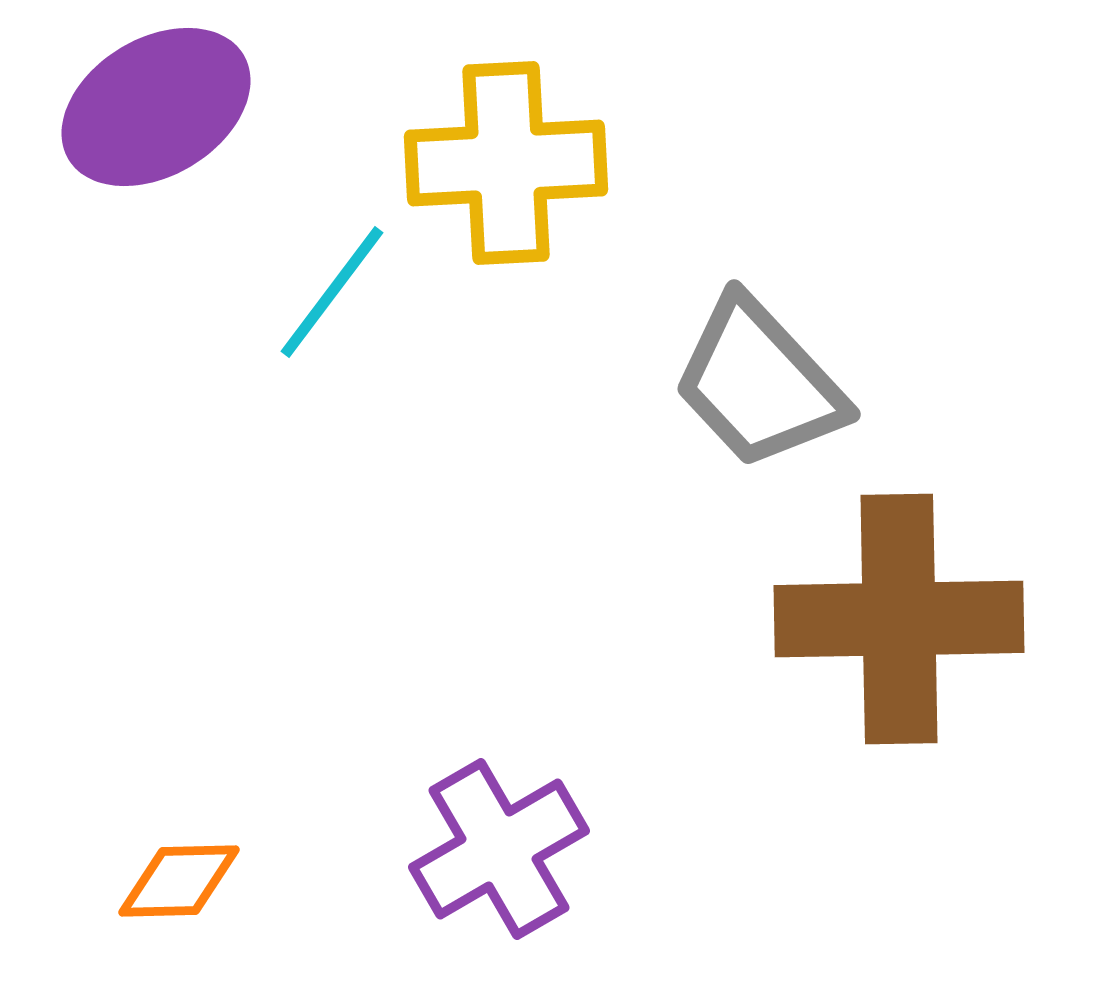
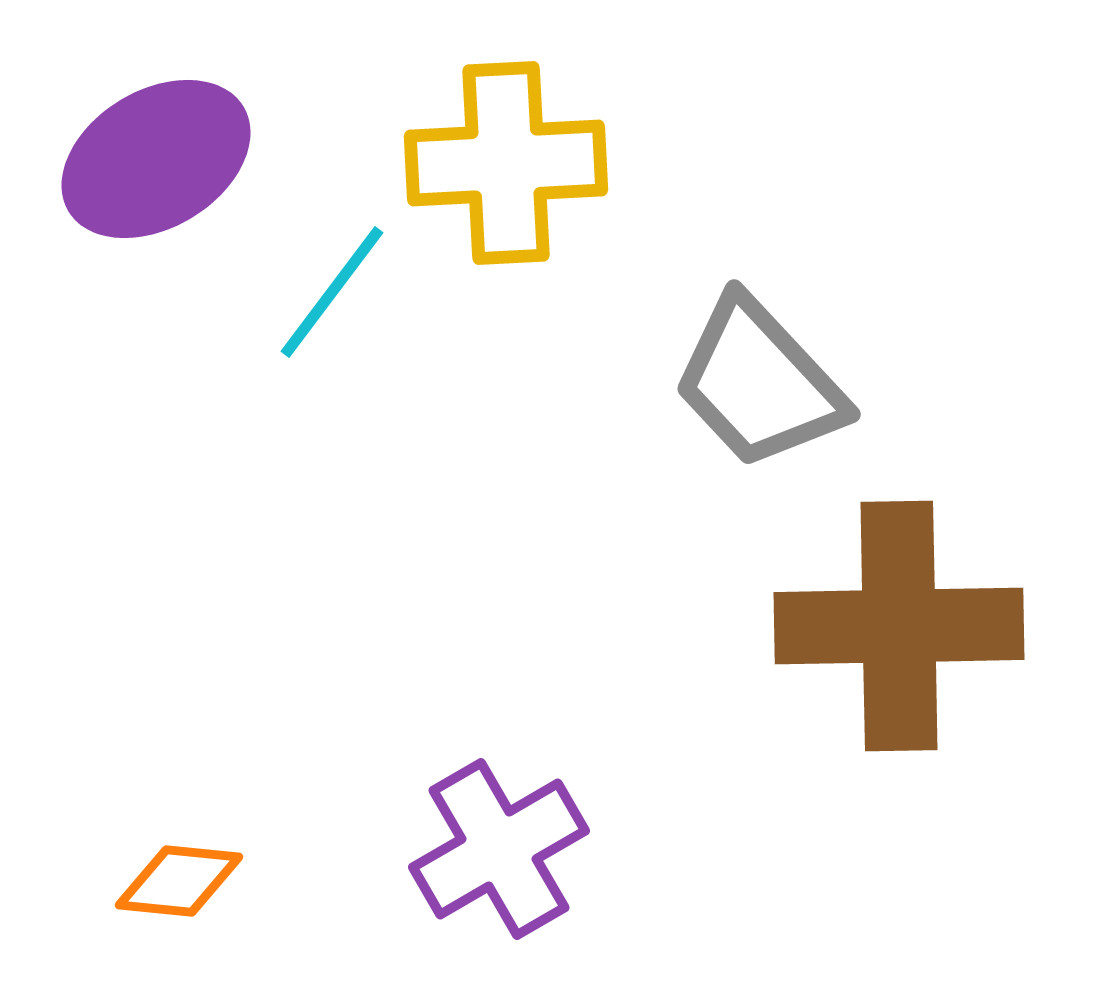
purple ellipse: moved 52 px down
brown cross: moved 7 px down
orange diamond: rotated 7 degrees clockwise
